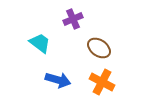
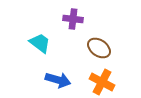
purple cross: rotated 30 degrees clockwise
